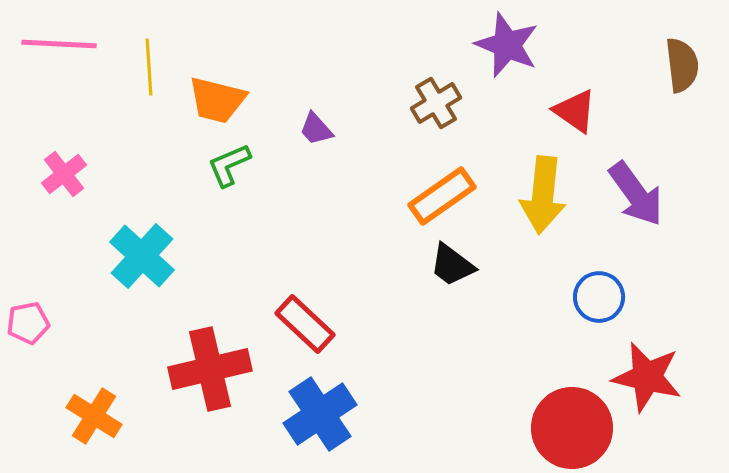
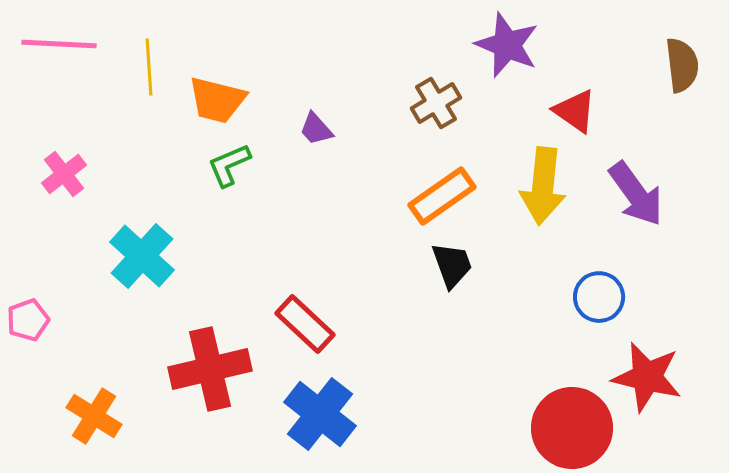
yellow arrow: moved 9 px up
black trapezoid: rotated 147 degrees counterclockwise
pink pentagon: moved 3 px up; rotated 9 degrees counterclockwise
blue cross: rotated 18 degrees counterclockwise
